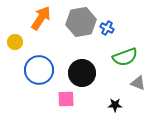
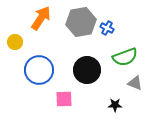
black circle: moved 5 px right, 3 px up
gray triangle: moved 3 px left
pink square: moved 2 px left
